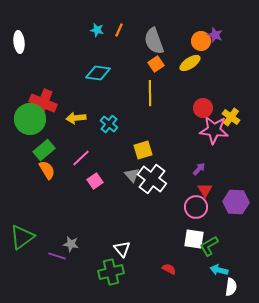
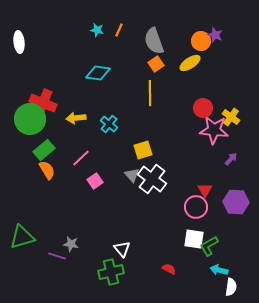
purple arrow: moved 32 px right, 10 px up
green triangle: rotated 20 degrees clockwise
